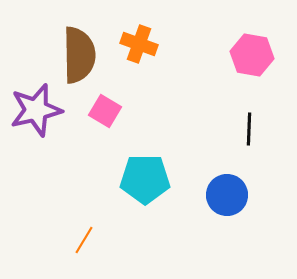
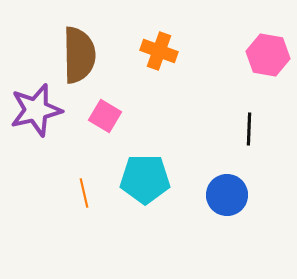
orange cross: moved 20 px right, 7 px down
pink hexagon: moved 16 px right
pink square: moved 5 px down
orange line: moved 47 px up; rotated 44 degrees counterclockwise
